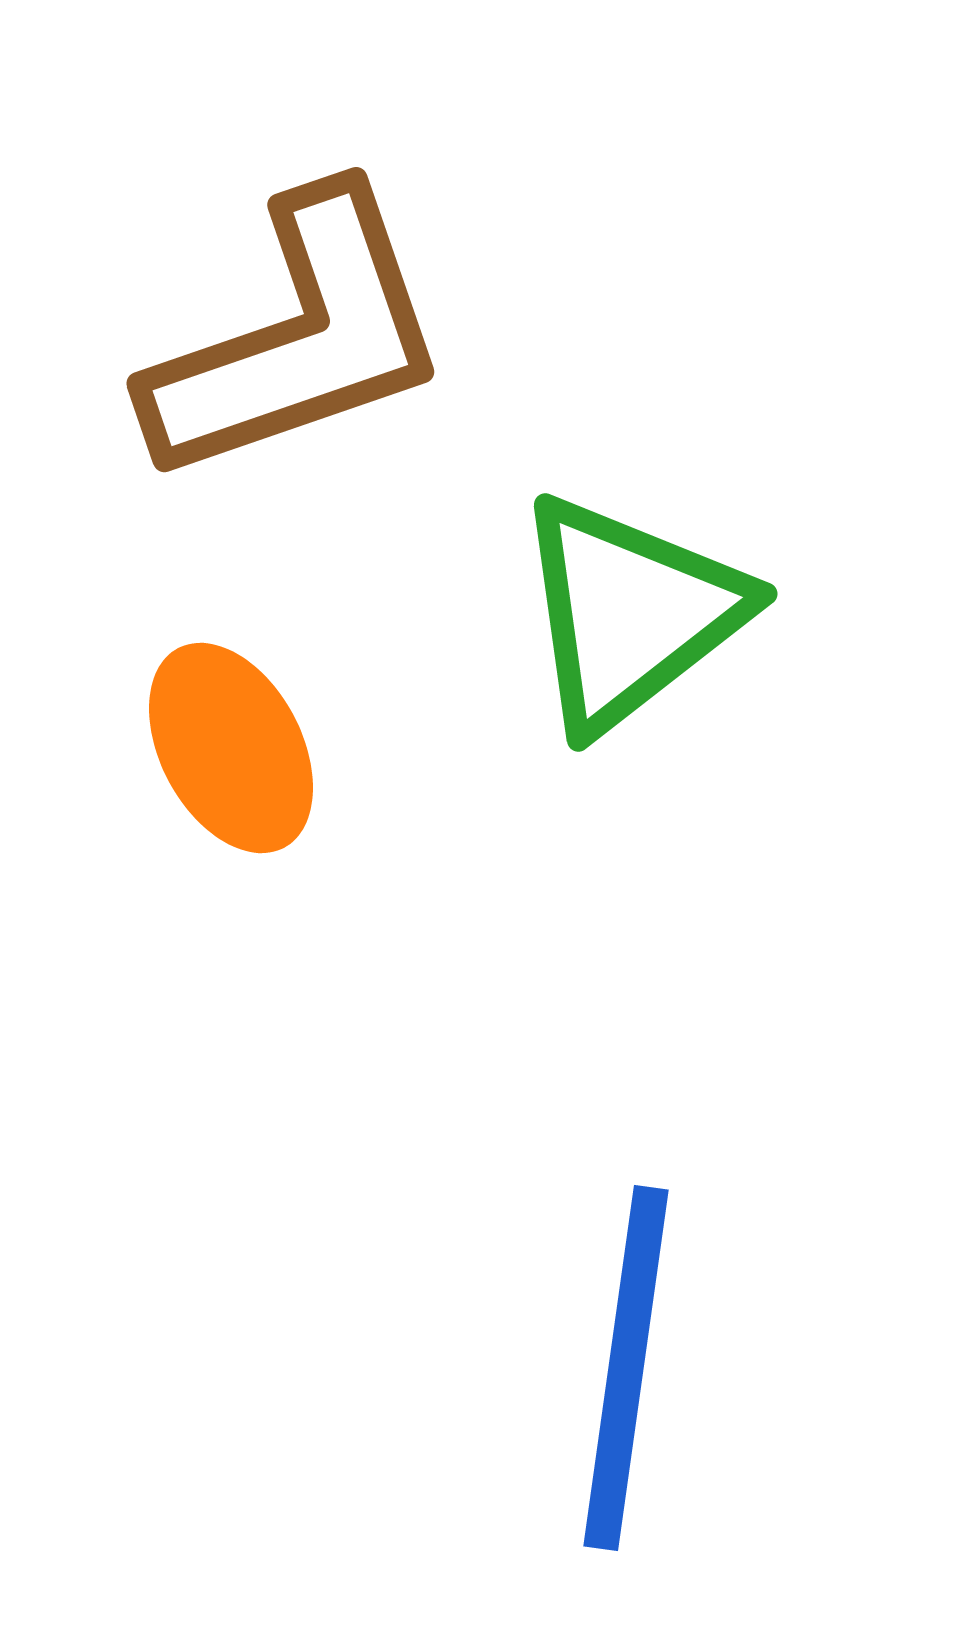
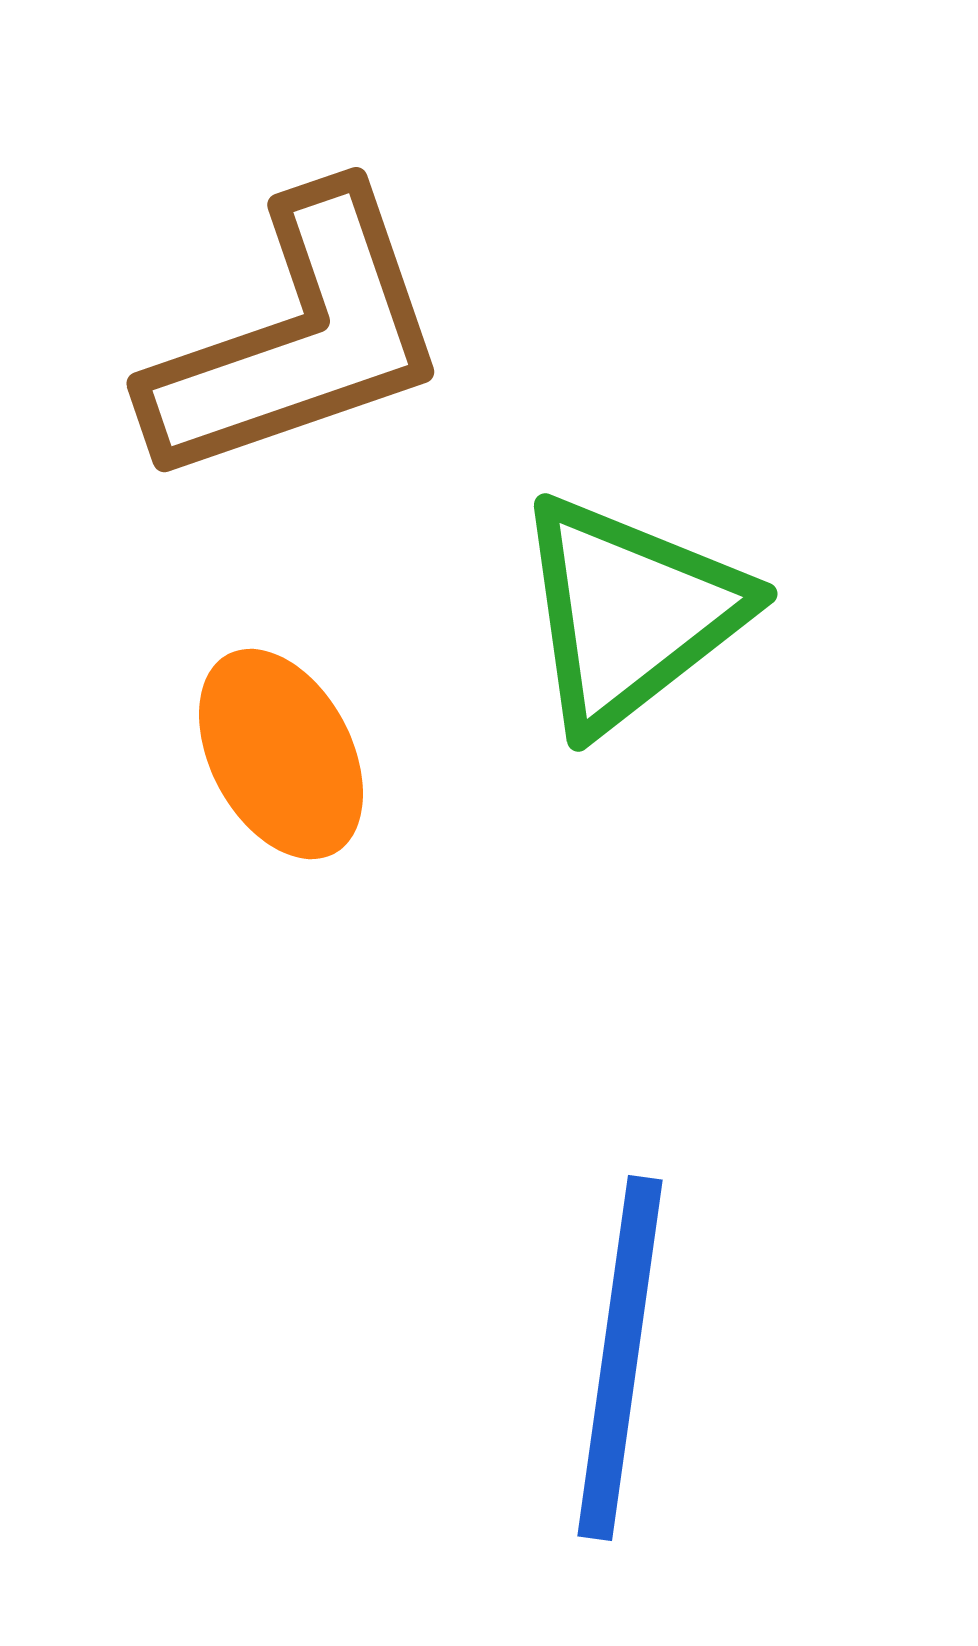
orange ellipse: moved 50 px right, 6 px down
blue line: moved 6 px left, 10 px up
